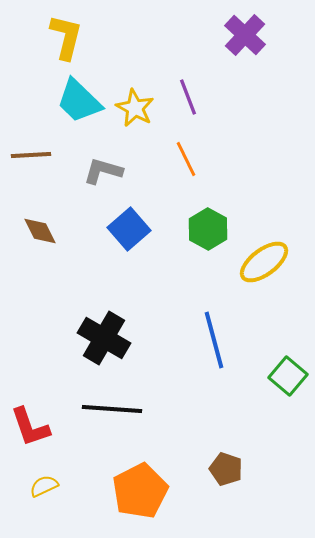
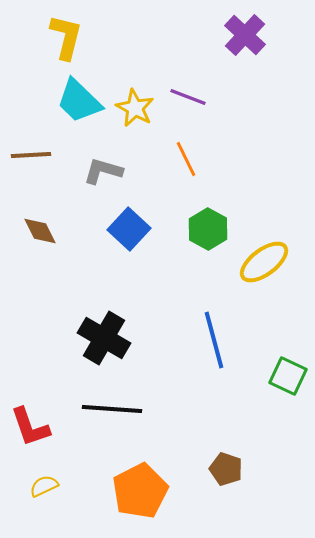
purple line: rotated 48 degrees counterclockwise
blue square: rotated 6 degrees counterclockwise
green square: rotated 15 degrees counterclockwise
